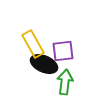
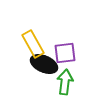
purple square: moved 2 px right, 2 px down
